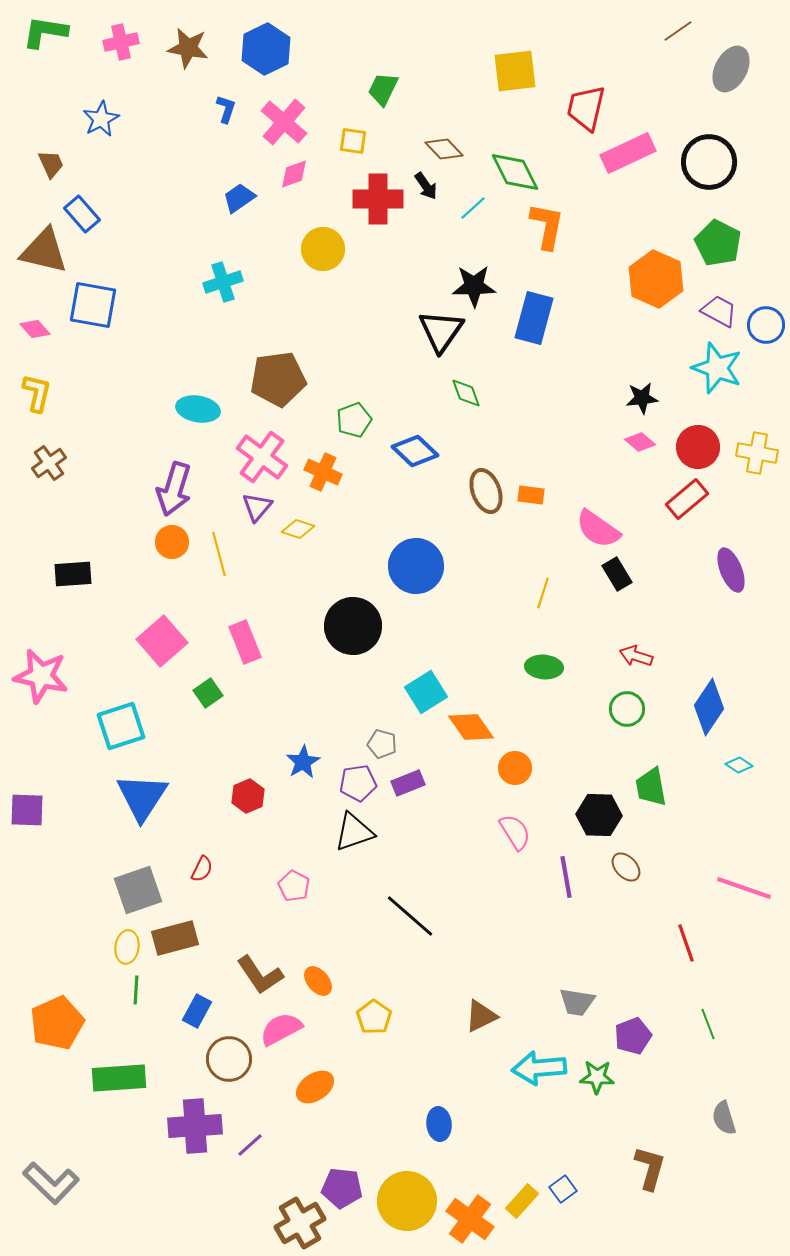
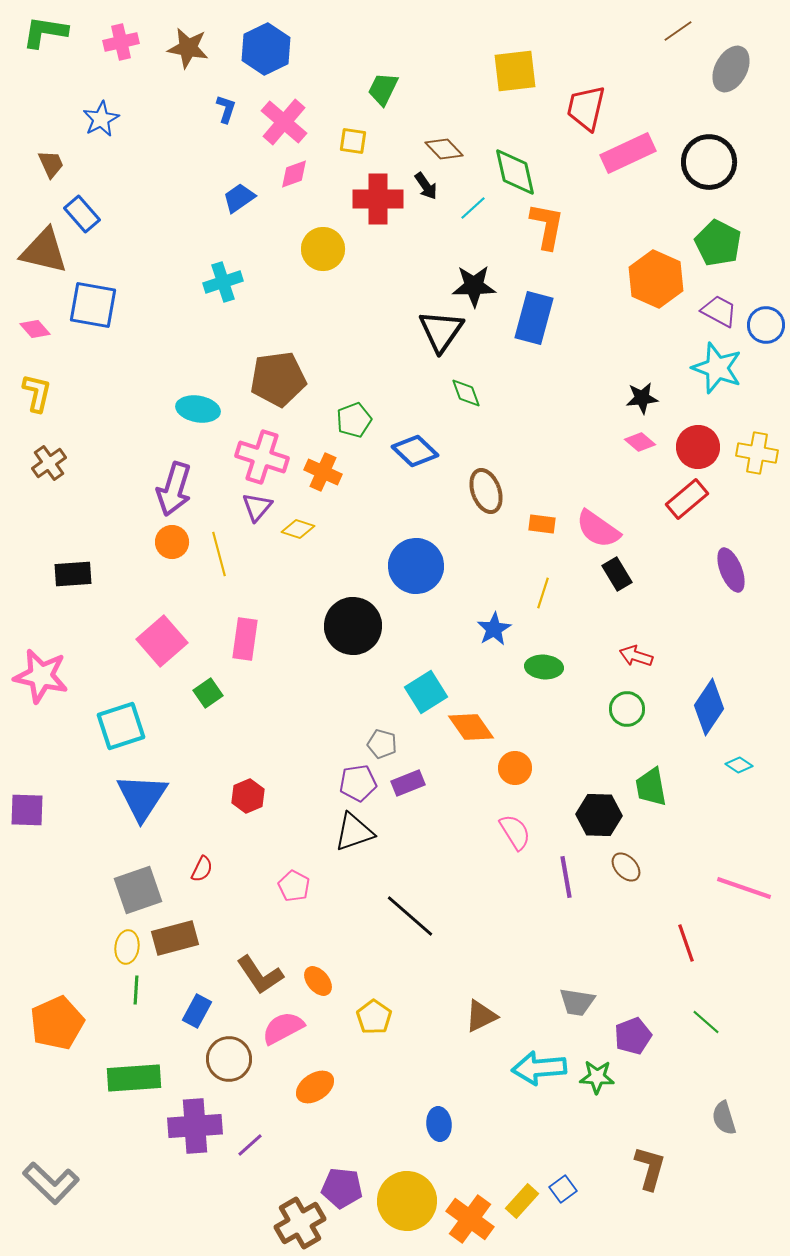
green diamond at (515, 172): rotated 14 degrees clockwise
pink cross at (262, 457): rotated 18 degrees counterclockwise
orange rectangle at (531, 495): moved 11 px right, 29 px down
pink rectangle at (245, 642): moved 3 px up; rotated 30 degrees clockwise
blue star at (303, 762): moved 191 px right, 133 px up
green line at (708, 1024): moved 2 px left, 2 px up; rotated 28 degrees counterclockwise
pink semicircle at (281, 1029): moved 2 px right, 1 px up
green rectangle at (119, 1078): moved 15 px right
